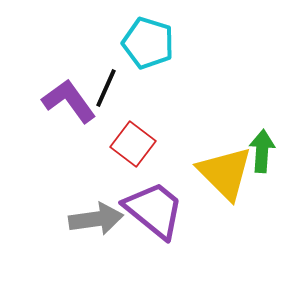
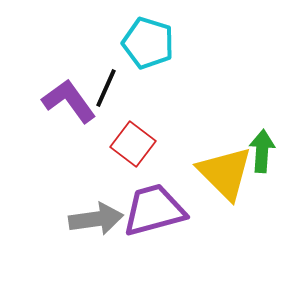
purple trapezoid: rotated 54 degrees counterclockwise
